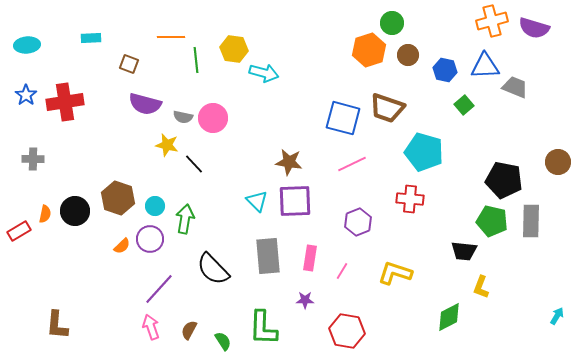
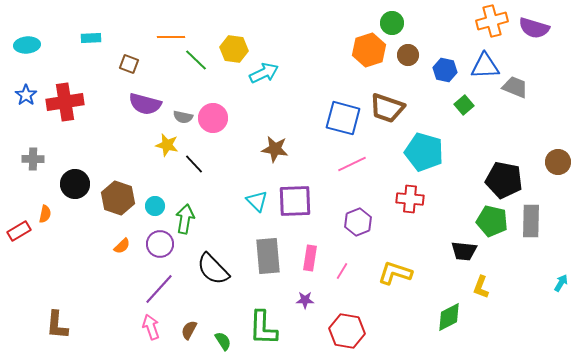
green line at (196, 60): rotated 40 degrees counterclockwise
cyan arrow at (264, 73): rotated 40 degrees counterclockwise
brown star at (289, 162): moved 14 px left, 13 px up
black circle at (75, 211): moved 27 px up
purple circle at (150, 239): moved 10 px right, 5 px down
cyan arrow at (557, 316): moved 4 px right, 33 px up
